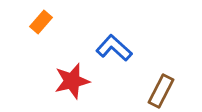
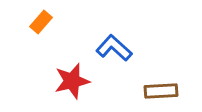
brown rectangle: rotated 60 degrees clockwise
